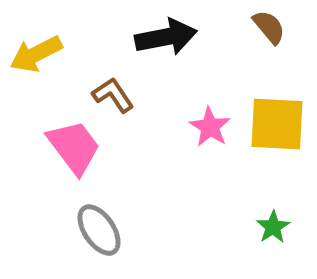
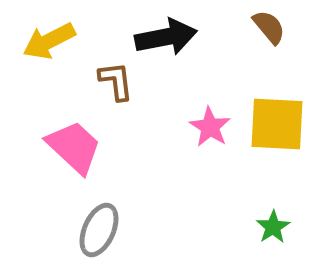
yellow arrow: moved 13 px right, 13 px up
brown L-shape: moved 3 px right, 14 px up; rotated 27 degrees clockwise
pink trapezoid: rotated 10 degrees counterclockwise
gray ellipse: rotated 58 degrees clockwise
